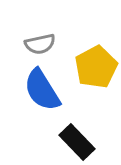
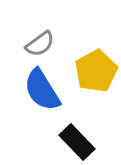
gray semicircle: rotated 24 degrees counterclockwise
yellow pentagon: moved 4 px down
